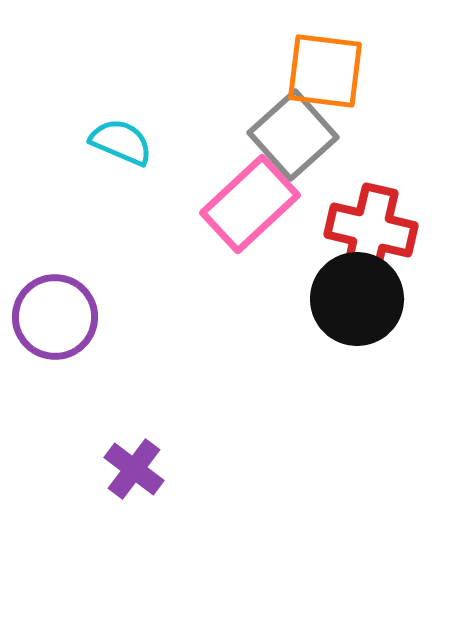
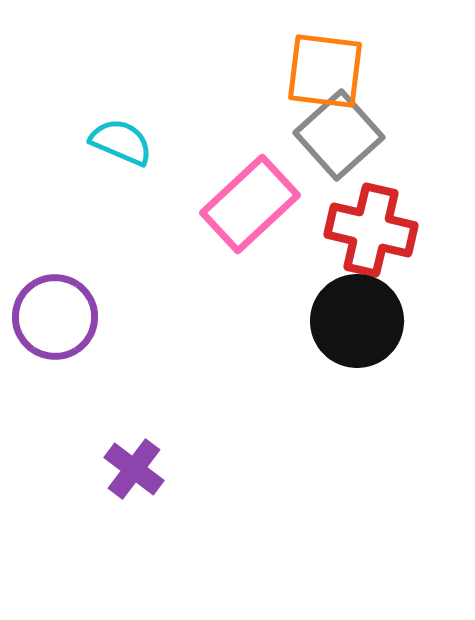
gray square: moved 46 px right
black circle: moved 22 px down
